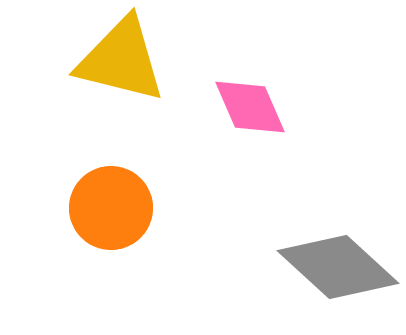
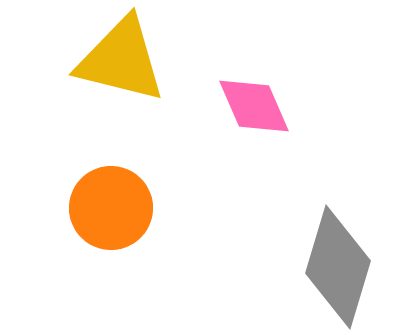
pink diamond: moved 4 px right, 1 px up
gray diamond: rotated 64 degrees clockwise
